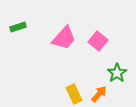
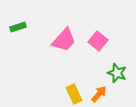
pink trapezoid: moved 2 px down
green star: rotated 18 degrees counterclockwise
